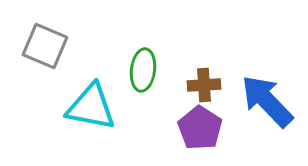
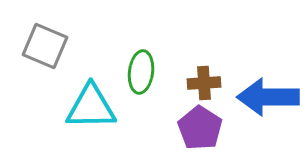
green ellipse: moved 2 px left, 2 px down
brown cross: moved 2 px up
blue arrow: moved 1 px right, 4 px up; rotated 46 degrees counterclockwise
cyan triangle: rotated 12 degrees counterclockwise
